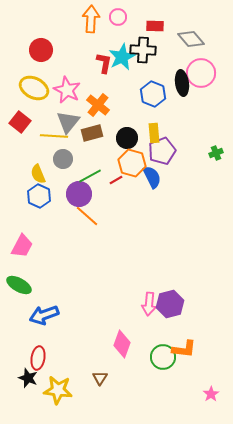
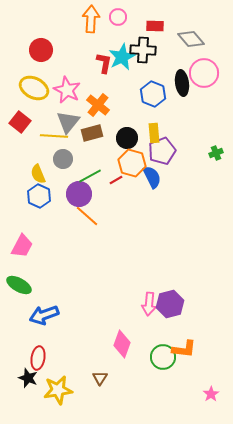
pink circle at (201, 73): moved 3 px right
yellow star at (58, 390): rotated 16 degrees counterclockwise
